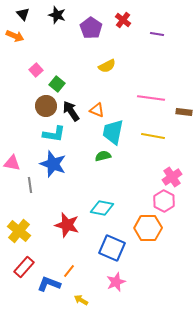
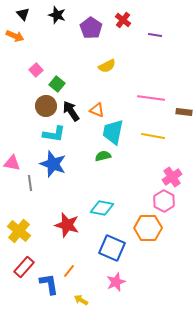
purple line: moved 2 px left, 1 px down
gray line: moved 2 px up
blue L-shape: rotated 60 degrees clockwise
